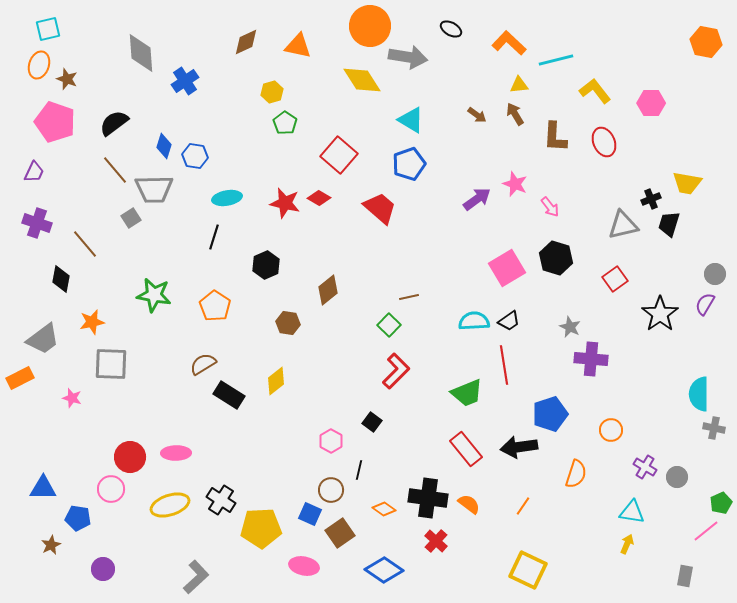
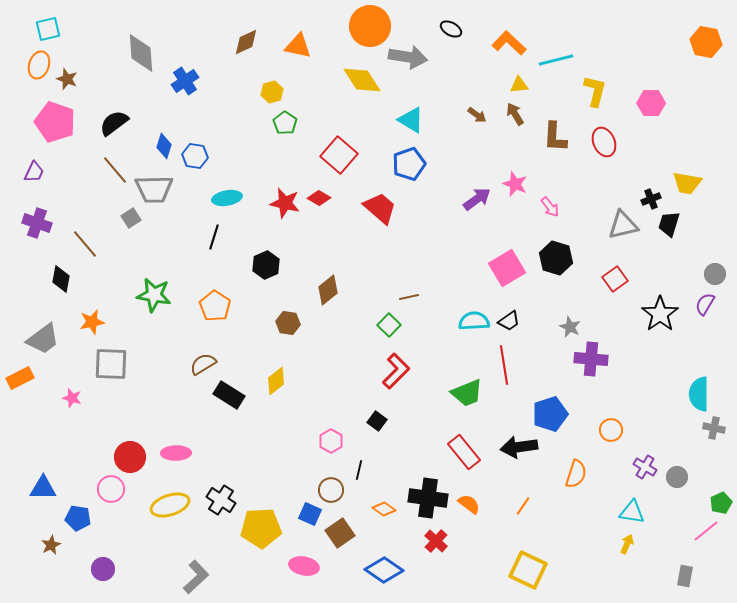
yellow L-shape at (595, 91): rotated 52 degrees clockwise
black square at (372, 422): moved 5 px right, 1 px up
red rectangle at (466, 449): moved 2 px left, 3 px down
